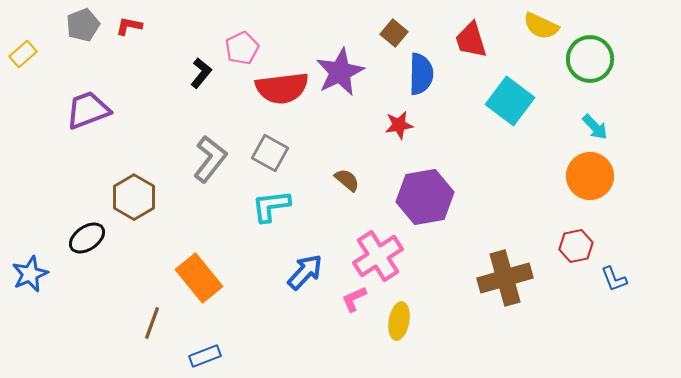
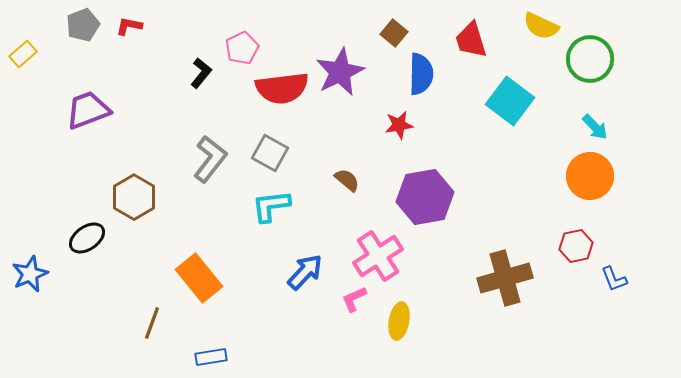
blue rectangle: moved 6 px right, 1 px down; rotated 12 degrees clockwise
